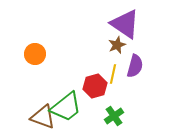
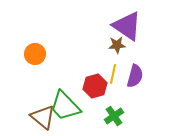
purple triangle: moved 2 px right, 2 px down
brown star: rotated 18 degrees clockwise
purple semicircle: moved 10 px down
green trapezoid: moved 1 px left, 1 px up; rotated 84 degrees clockwise
brown triangle: rotated 20 degrees clockwise
